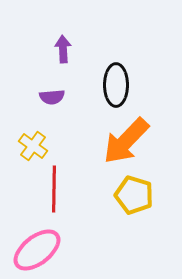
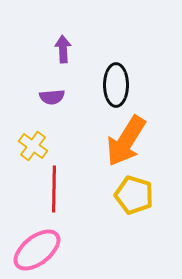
orange arrow: rotated 12 degrees counterclockwise
